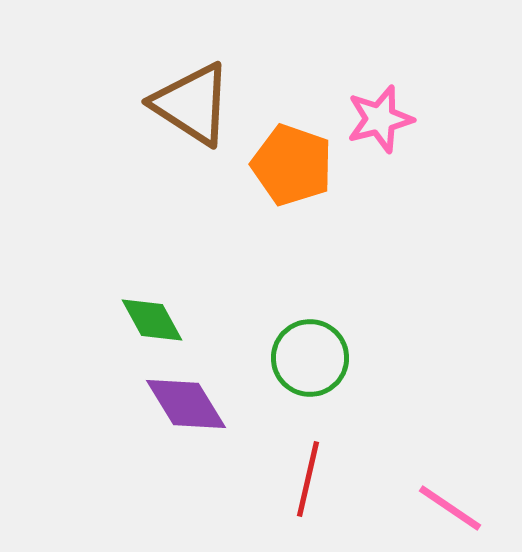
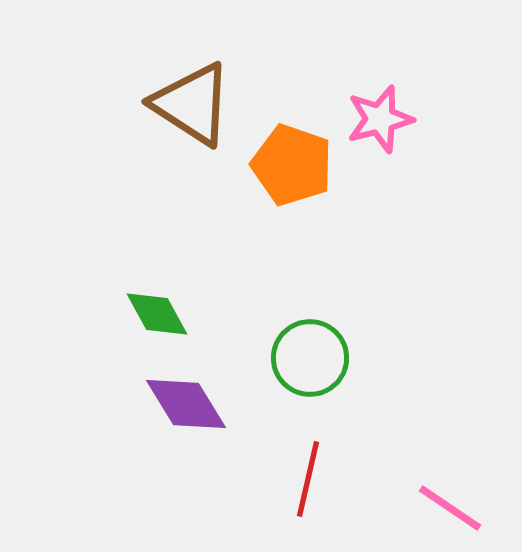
green diamond: moved 5 px right, 6 px up
